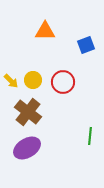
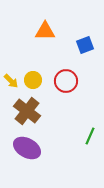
blue square: moved 1 px left
red circle: moved 3 px right, 1 px up
brown cross: moved 1 px left, 1 px up
green line: rotated 18 degrees clockwise
purple ellipse: rotated 60 degrees clockwise
